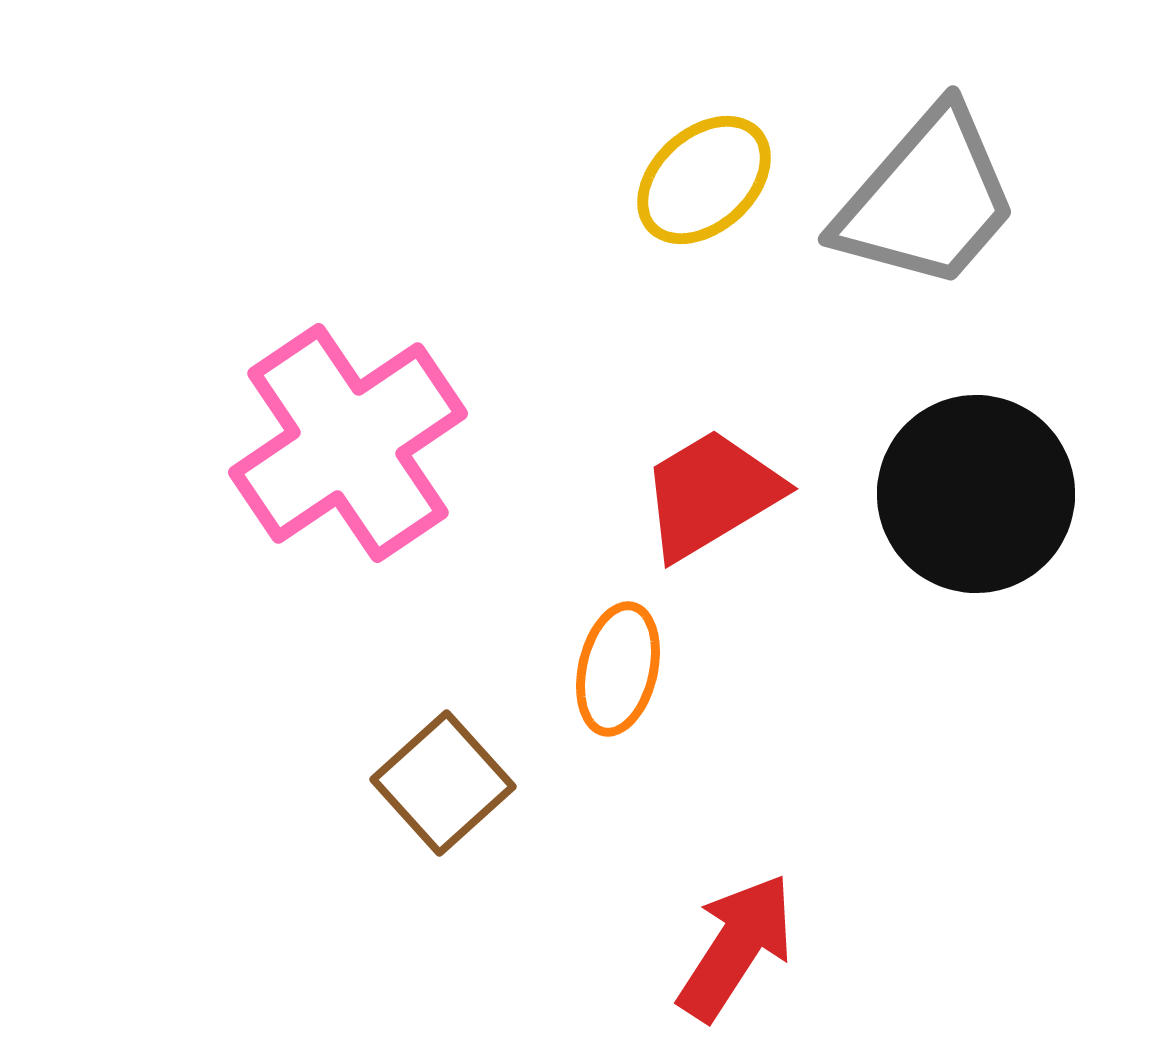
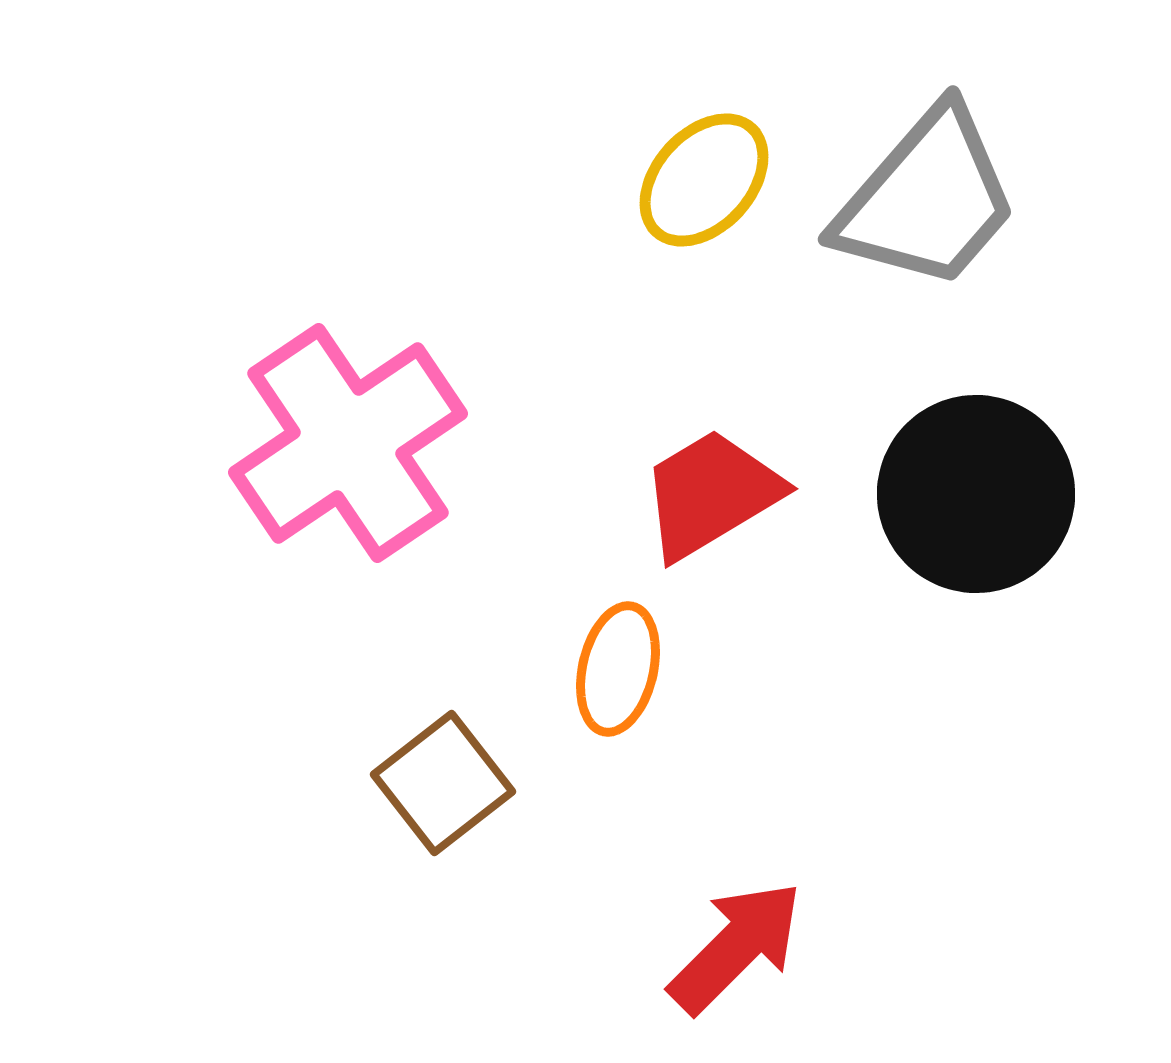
yellow ellipse: rotated 6 degrees counterclockwise
brown square: rotated 4 degrees clockwise
red arrow: rotated 12 degrees clockwise
